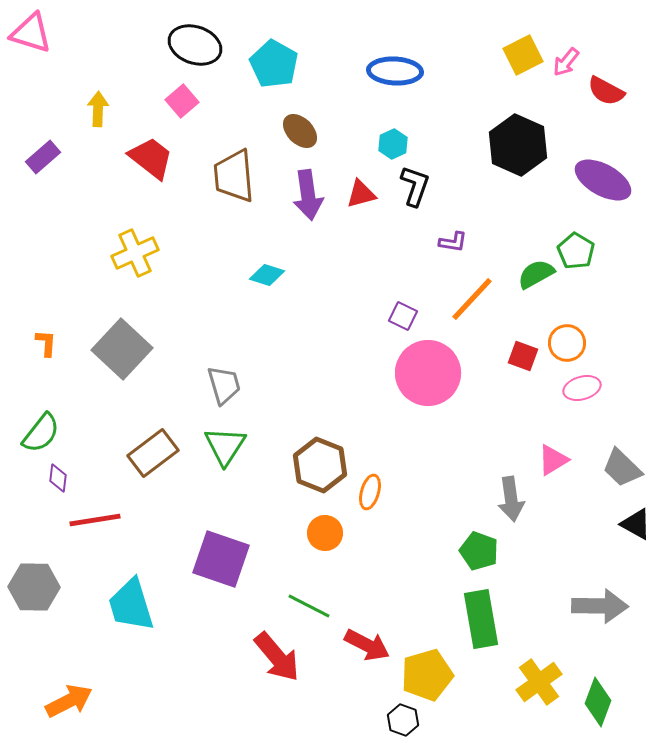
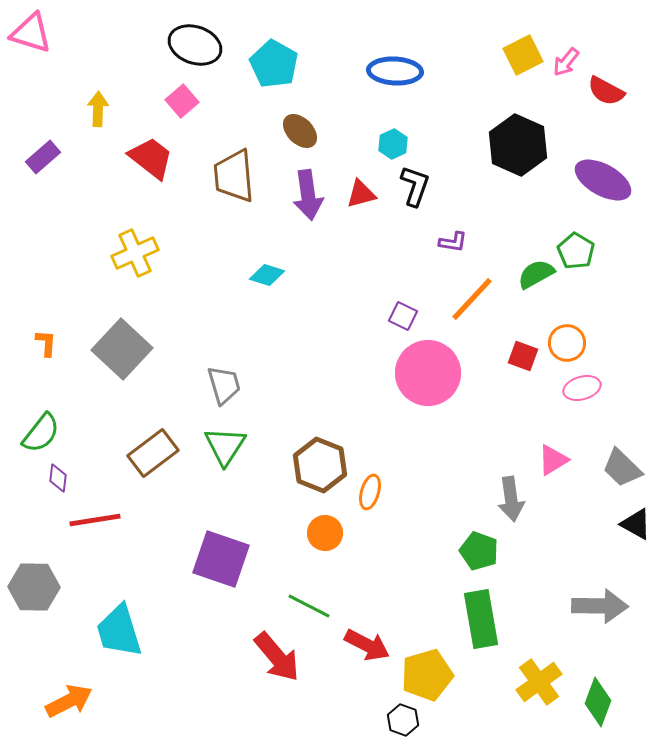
cyan trapezoid at (131, 605): moved 12 px left, 26 px down
